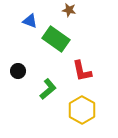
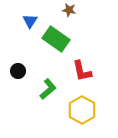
blue triangle: rotated 42 degrees clockwise
